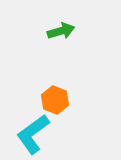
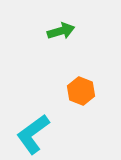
orange hexagon: moved 26 px right, 9 px up
